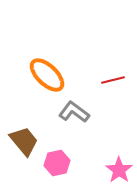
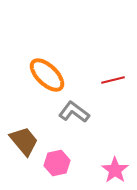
pink star: moved 4 px left
